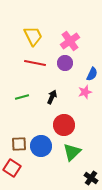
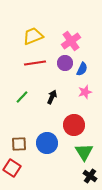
yellow trapezoid: rotated 85 degrees counterclockwise
pink cross: moved 1 px right
red line: rotated 20 degrees counterclockwise
blue semicircle: moved 10 px left, 5 px up
green line: rotated 32 degrees counterclockwise
red circle: moved 10 px right
blue circle: moved 6 px right, 3 px up
green triangle: moved 12 px right; rotated 18 degrees counterclockwise
black cross: moved 1 px left, 2 px up
